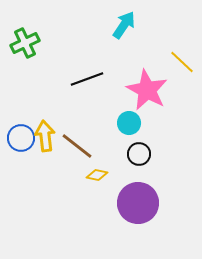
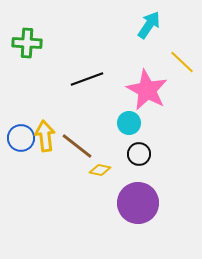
cyan arrow: moved 25 px right
green cross: moved 2 px right; rotated 28 degrees clockwise
yellow diamond: moved 3 px right, 5 px up
